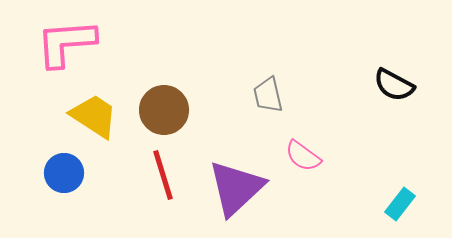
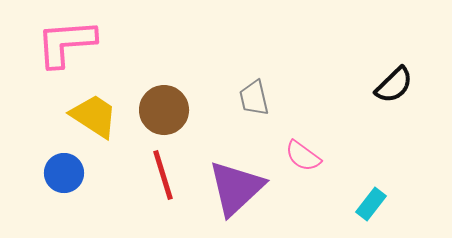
black semicircle: rotated 72 degrees counterclockwise
gray trapezoid: moved 14 px left, 3 px down
cyan rectangle: moved 29 px left
